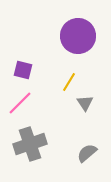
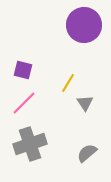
purple circle: moved 6 px right, 11 px up
yellow line: moved 1 px left, 1 px down
pink line: moved 4 px right
